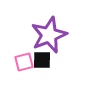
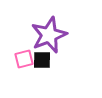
pink square: moved 3 px up
